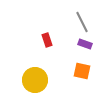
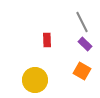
red rectangle: rotated 16 degrees clockwise
purple rectangle: rotated 24 degrees clockwise
orange square: rotated 18 degrees clockwise
